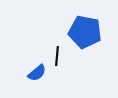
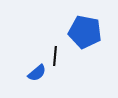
black line: moved 2 px left
